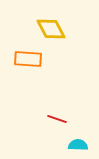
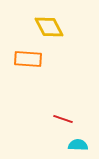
yellow diamond: moved 2 px left, 2 px up
red line: moved 6 px right
